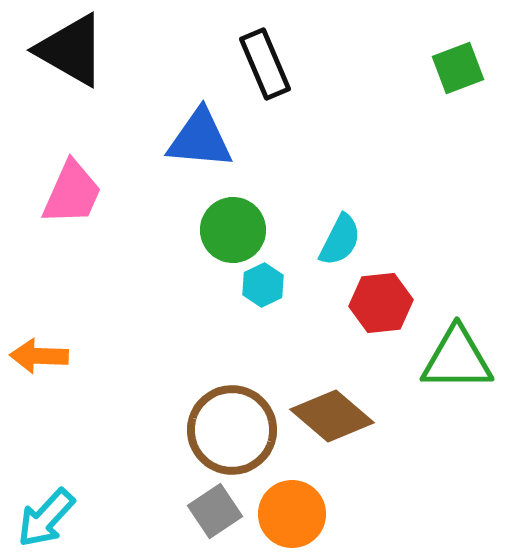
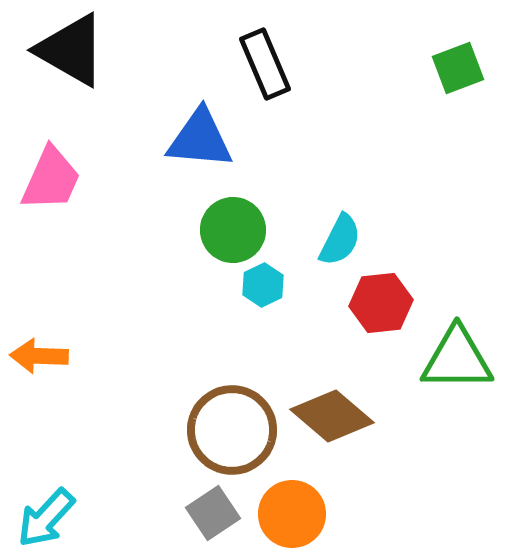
pink trapezoid: moved 21 px left, 14 px up
gray square: moved 2 px left, 2 px down
